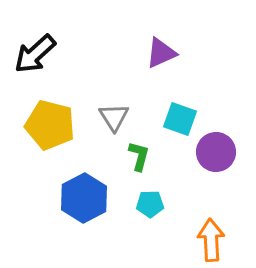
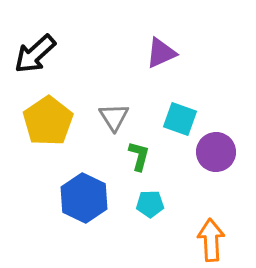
yellow pentagon: moved 2 px left, 4 px up; rotated 24 degrees clockwise
blue hexagon: rotated 6 degrees counterclockwise
